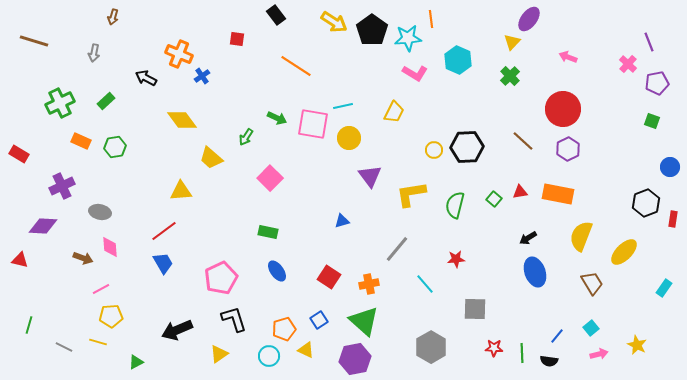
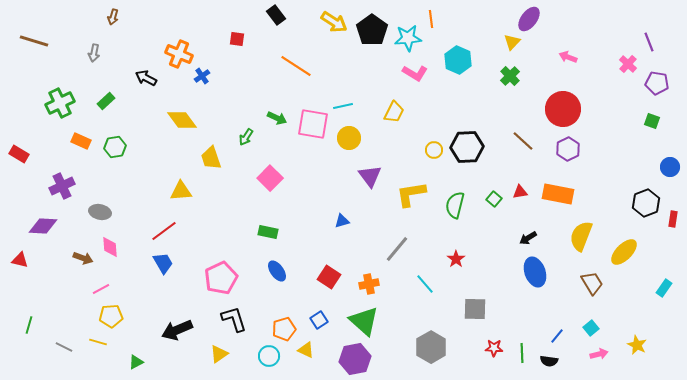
purple pentagon at (657, 83): rotated 20 degrees clockwise
yellow trapezoid at (211, 158): rotated 30 degrees clockwise
red star at (456, 259): rotated 30 degrees counterclockwise
